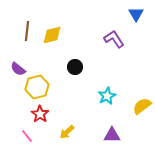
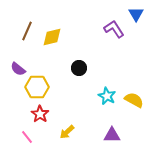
brown line: rotated 18 degrees clockwise
yellow diamond: moved 2 px down
purple L-shape: moved 10 px up
black circle: moved 4 px right, 1 px down
yellow hexagon: rotated 15 degrees clockwise
cyan star: rotated 18 degrees counterclockwise
yellow semicircle: moved 8 px left, 6 px up; rotated 66 degrees clockwise
pink line: moved 1 px down
